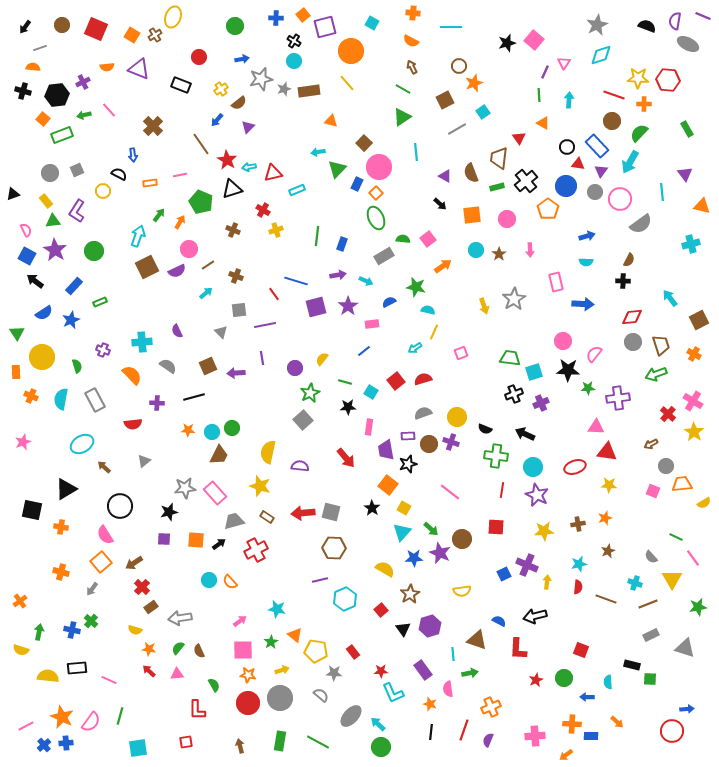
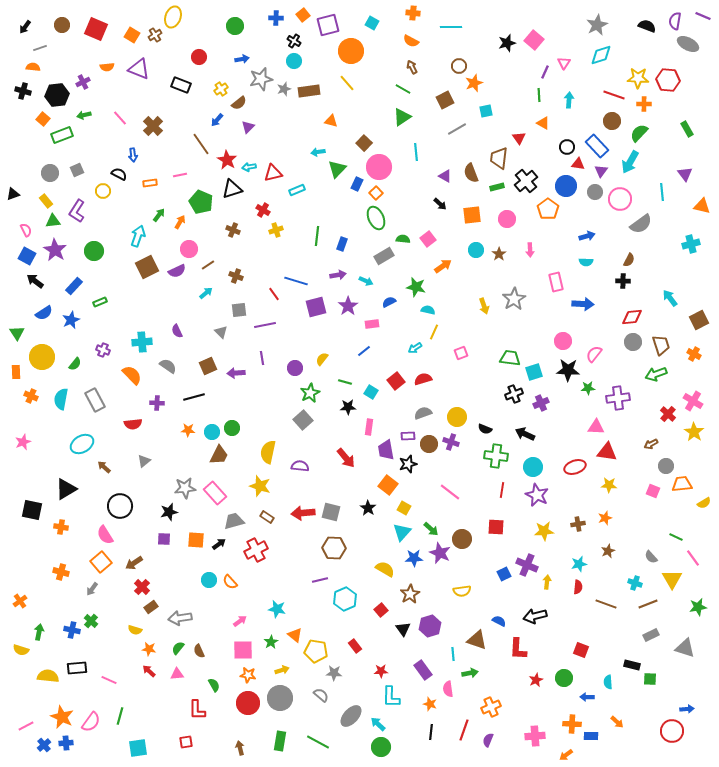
purple square at (325, 27): moved 3 px right, 2 px up
pink line at (109, 110): moved 11 px right, 8 px down
cyan square at (483, 112): moved 3 px right, 1 px up; rotated 24 degrees clockwise
green semicircle at (77, 366): moved 2 px left, 2 px up; rotated 56 degrees clockwise
black star at (372, 508): moved 4 px left
brown line at (606, 599): moved 5 px down
red rectangle at (353, 652): moved 2 px right, 6 px up
cyan L-shape at (393, 693): moved 2 px left, 4 px down; rotated 25 degrees clockwise
brown arrow at (240, 746): moved 2 px down
